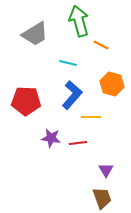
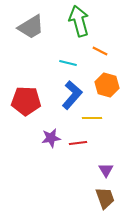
gray trapezoid: moved 4 px left, 7 px up
orange line: moved 1 px left, 6 px down
orange hexagon: moved 5 px left, 1 px down
yellow line: moved 1 px right, 1 px down
purple star: rotated 18 degrees counterclockwise
brown trapezoid: moved 3 px right
